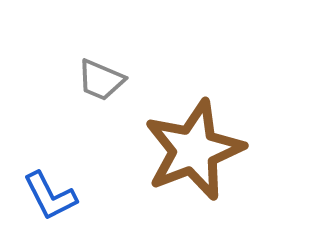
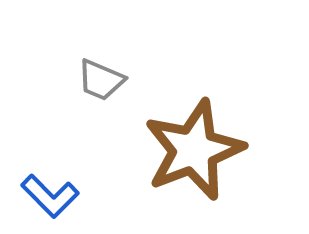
blue L-shape: rotated 18 degrees counterclockwise
